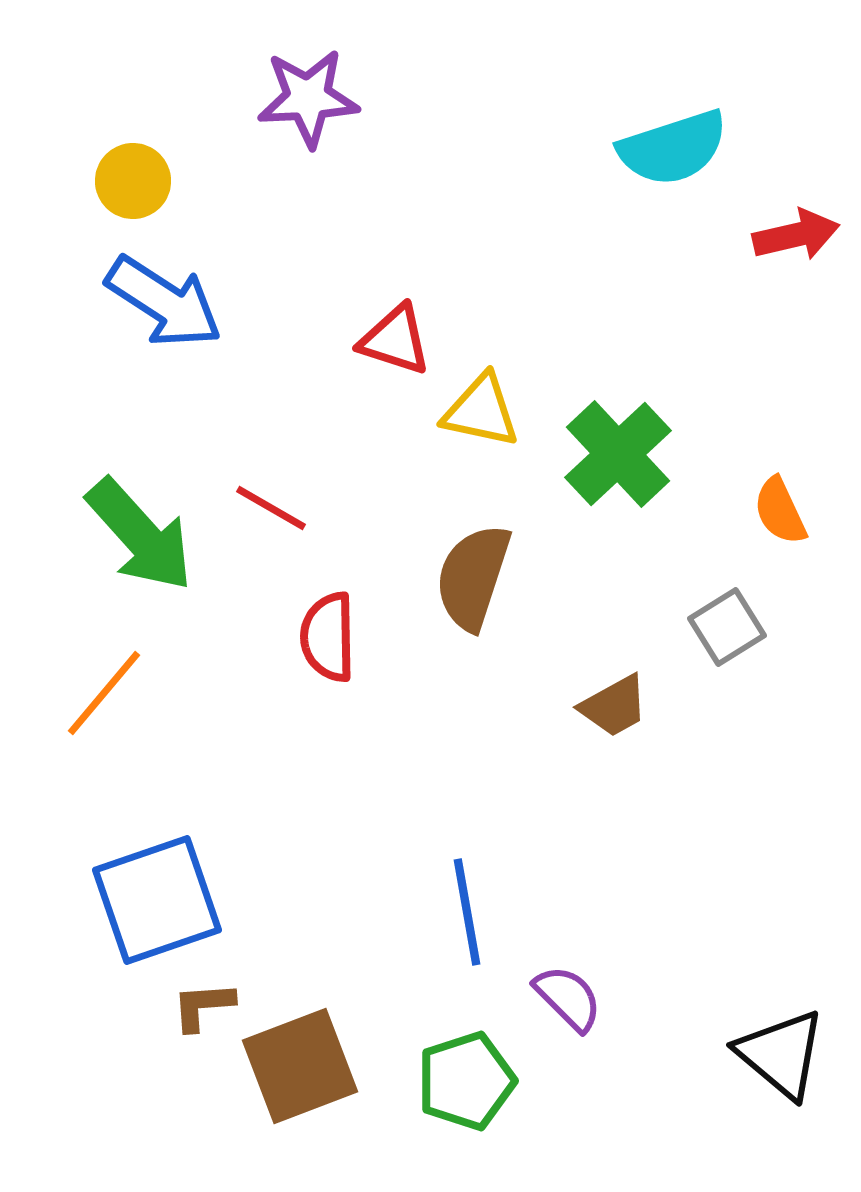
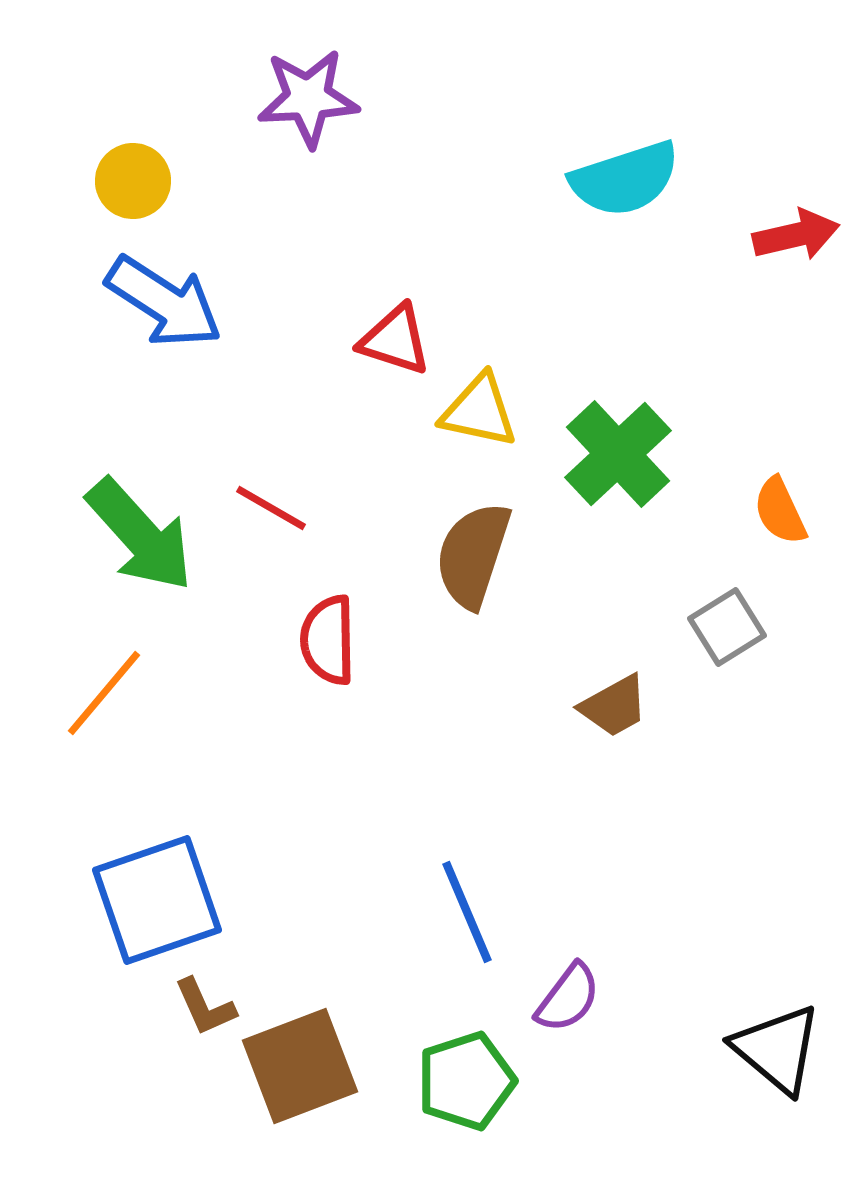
cyan semicircle: moved 48 px left, 31 px down
yellow triangle: moved 2 px left
brown semicircle: moved 22 px up
red semicircle: moved 3 px down
blue line: rotated 13 degrees counterclockwise
purple semicircle: rotated 82 degrees clockwise
brown L-shape: moved 2 px right, 1 px down; rotated 110 degrees counterclockwise
black triangle: moved 4 px left, 5 px up
